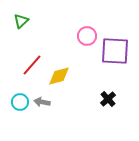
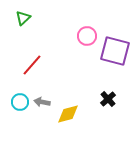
green triangle: moved 2 px right, 3 px up
purple square: rotated 12 degrees clockwise
yellow diamond: moved 9 px right, 38 px down
